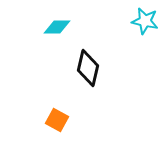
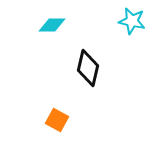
cyan star: moved 13 px left
cyan diamond: moved 5 px left, 2 px up
